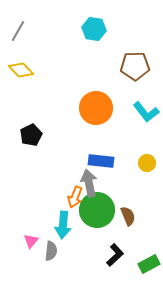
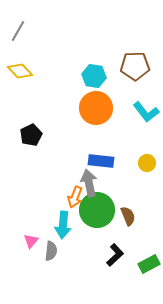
cyan hexagon: moved 47 px down
yellow diamond: moved 1 px left, 1 px down
